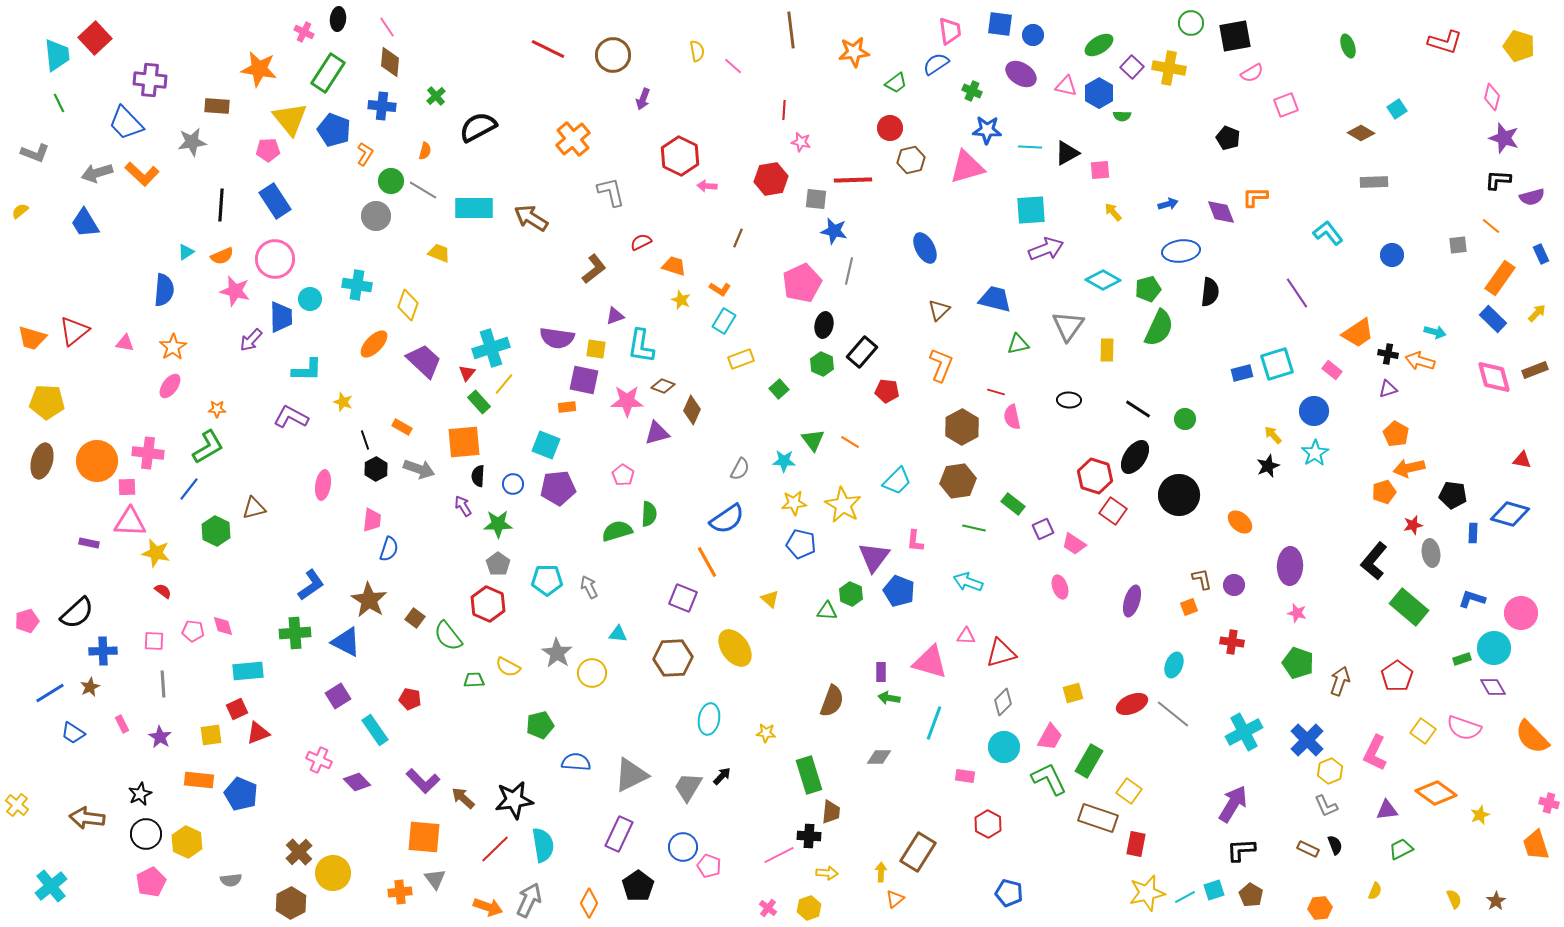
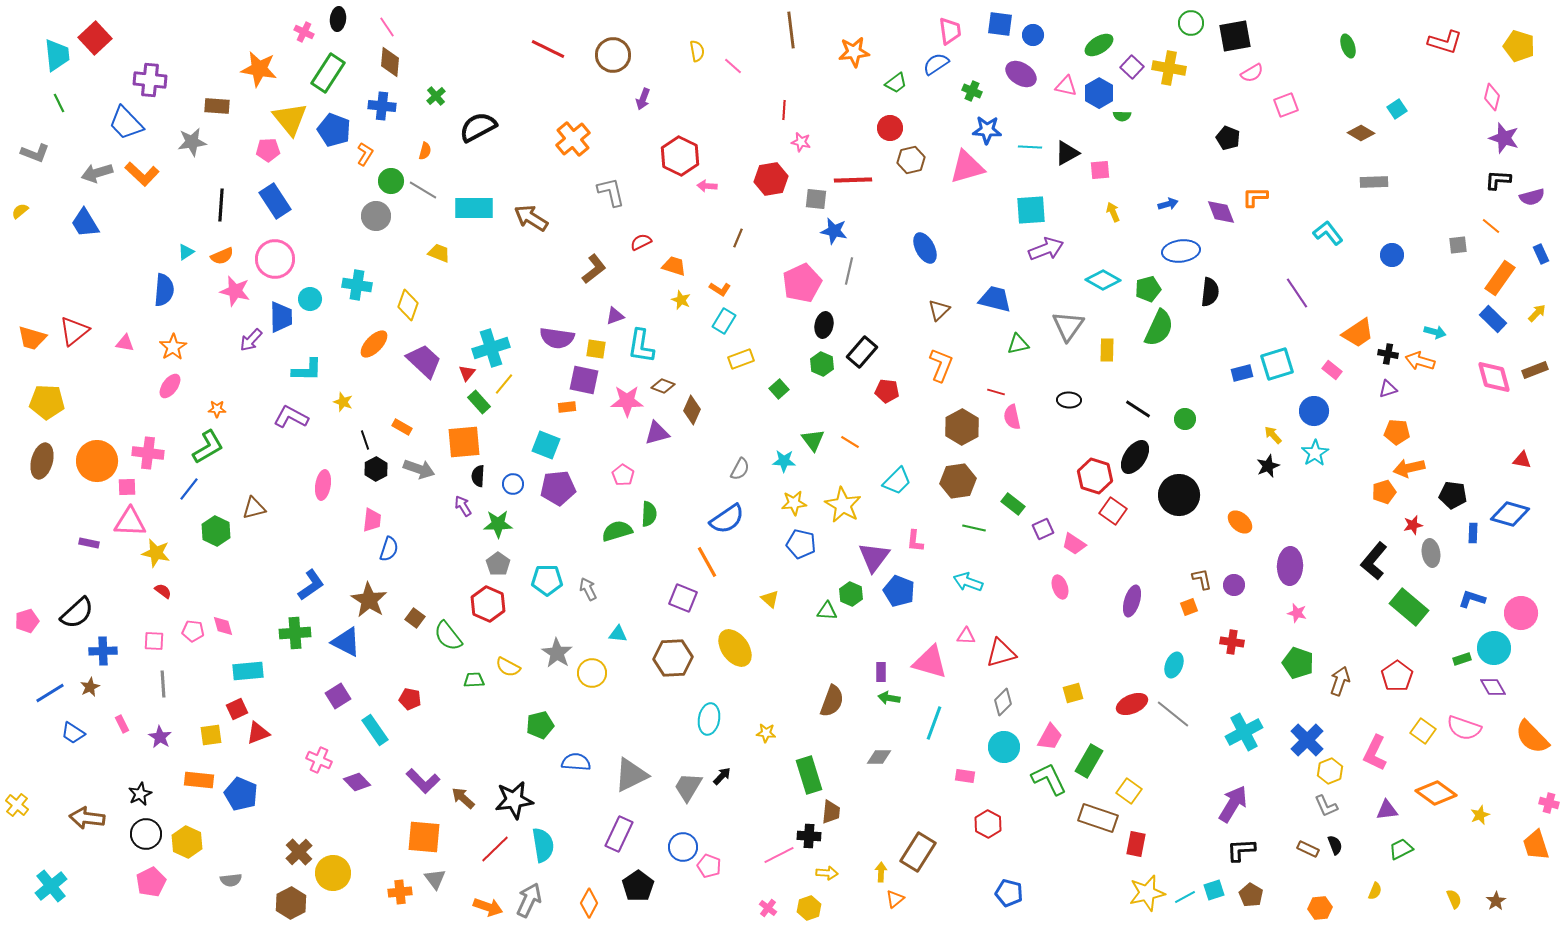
yellow arrow at (1113, 212): rotated 18 degrees clockwise
orange pentagon at (1396, 434): moved 1 px right, 2 px up; rotated 25 degrees counterclockwise
gray arrow at (589, 587): moved 1 px left, 2 px down
